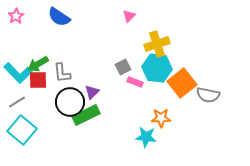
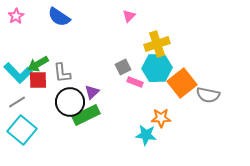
cyan hexagon: rotated 8 degrees counterclockwise
cyan star: moved 2 px up
